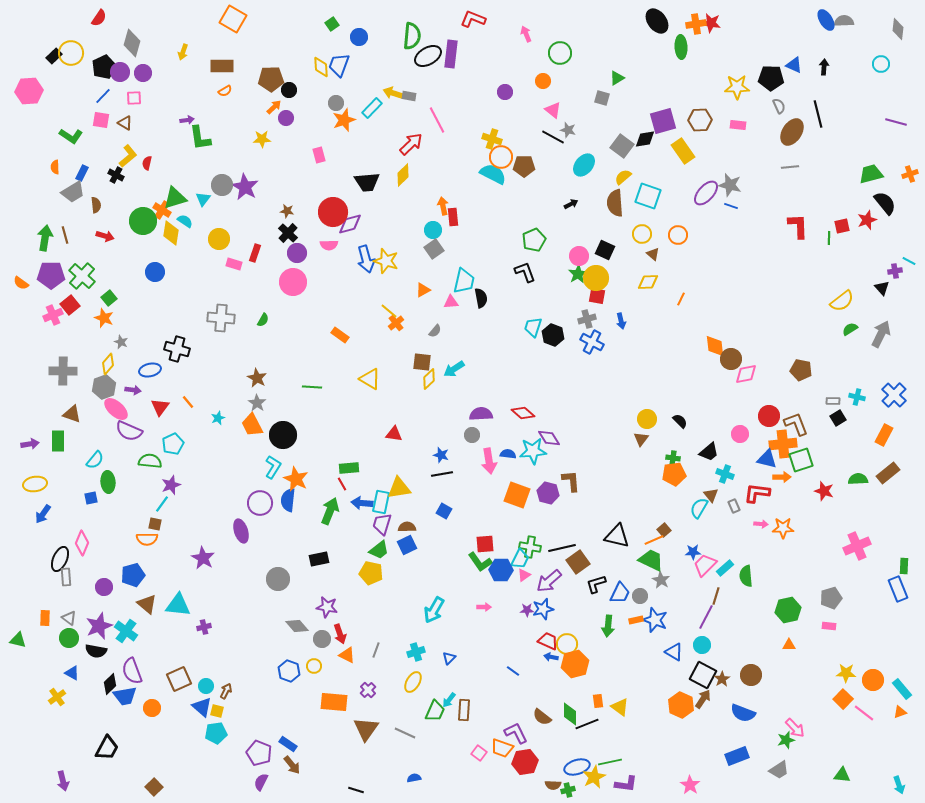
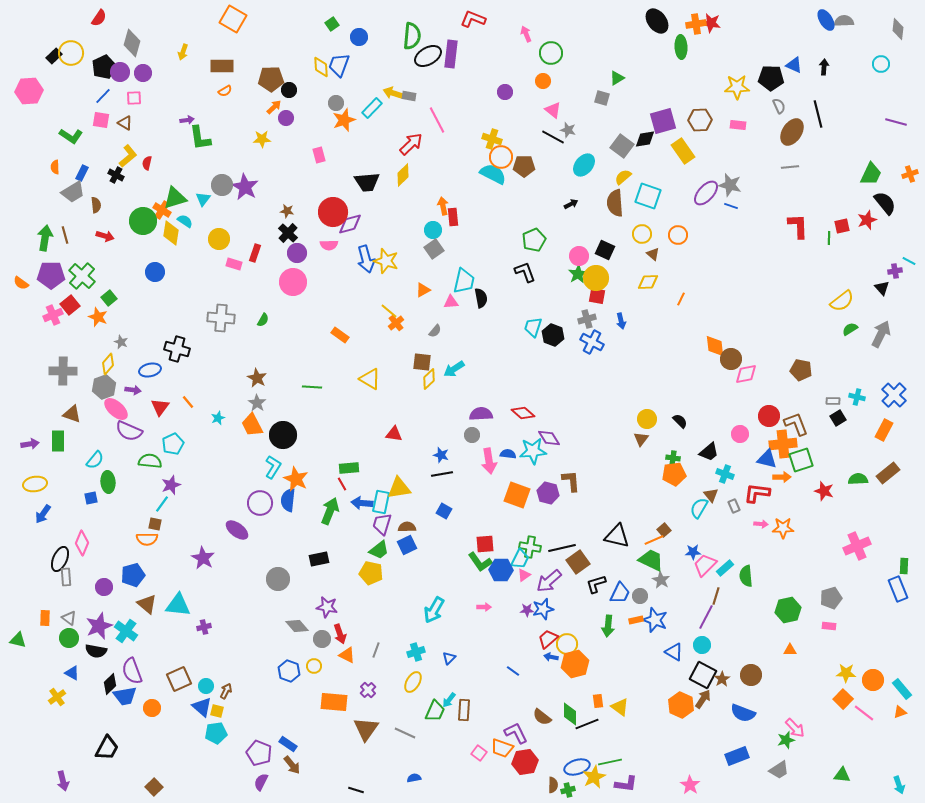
green circle at (560, 53): moved 9 px left
green trapezoid at (871, 174): rotated 130 degrees clockwise
orange star at (104, 318): moved 6 px left, 1 px up
orange rectangle at (884, 435): moved 5 px up
purple ellipse at (241, 531): moved 4 px left, 1 px up; rotated 35 degrees counterclockwise
red trapezoid at (548, 641): moved 2 px up; rotated 65 degrees counterclockwise
orange triangle at (789, 645): moved 1 px right, 5 px down
brown semicircle at (553, 785): rotated 91 degrees counterclockwise
